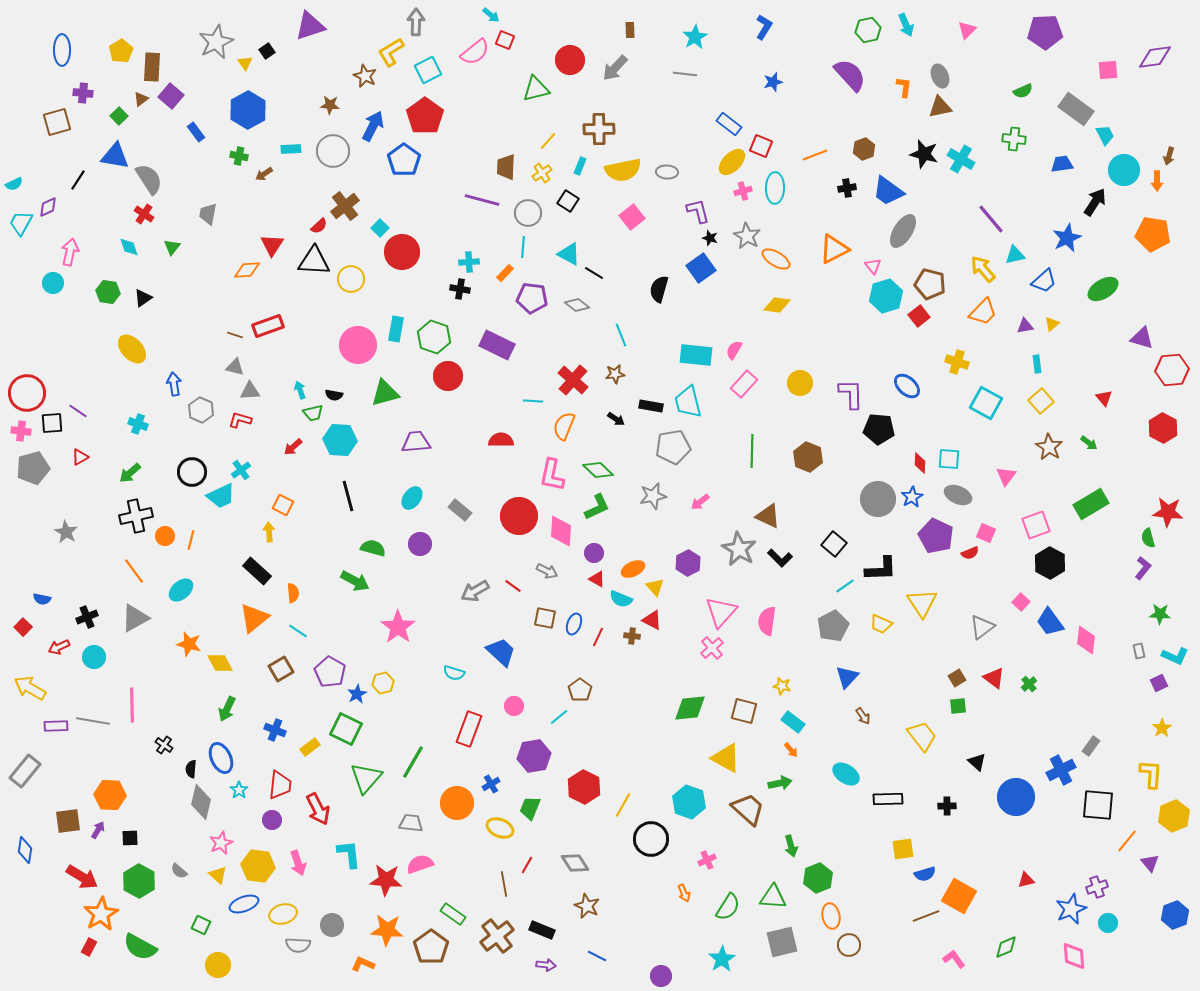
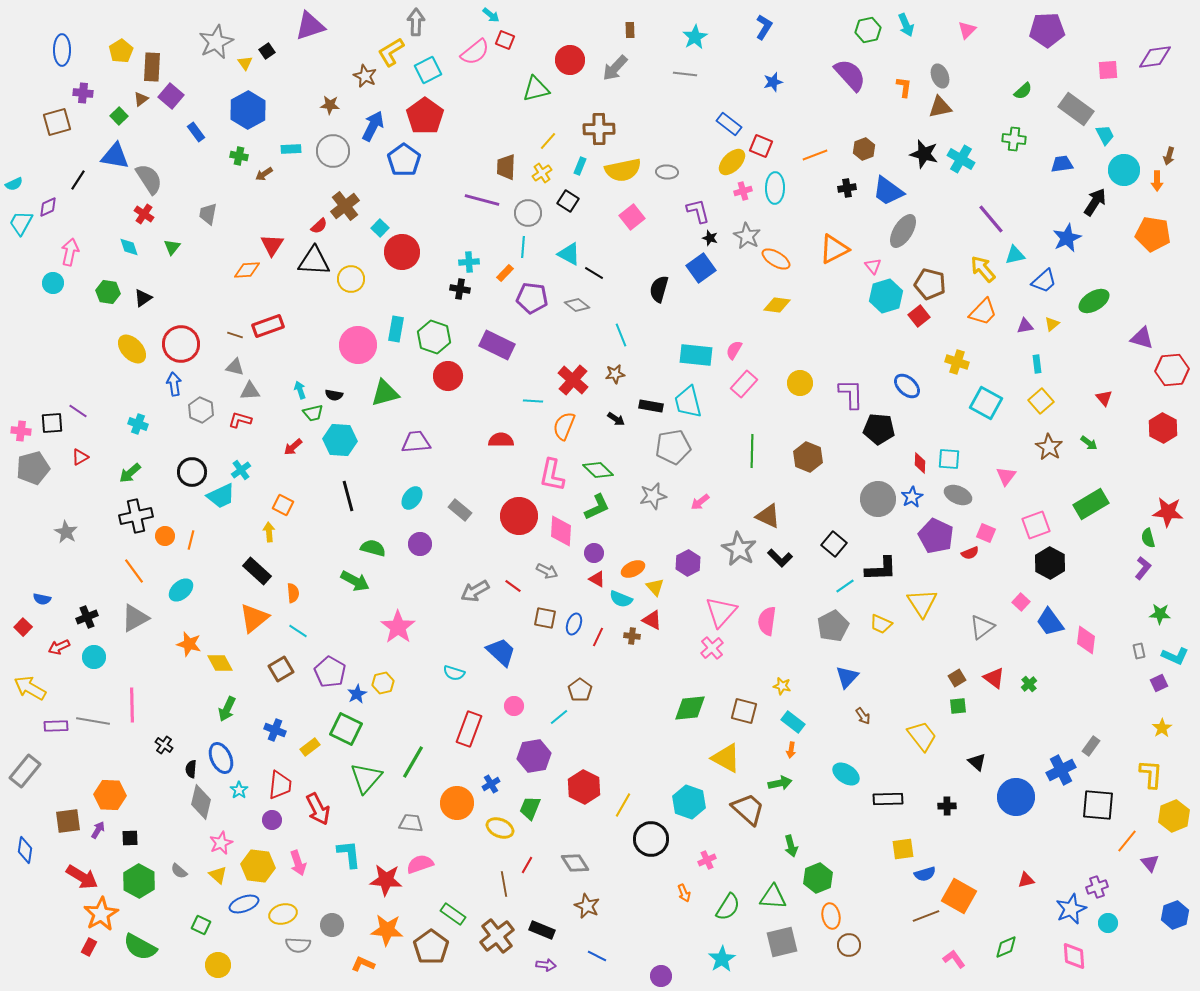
purple pentagon at (1045, 32): moved 2 px right, 2 px up
green semicircle at (1023, 91): rotated 18 degrees counterclockwise
green ellipse at (1103, 289): moved 9 px left, 12 px down
red circle at (27, 393): moved 154 px right, 49 px up
orange arrow at (791, 750): rotated 49 degrees clockwise
